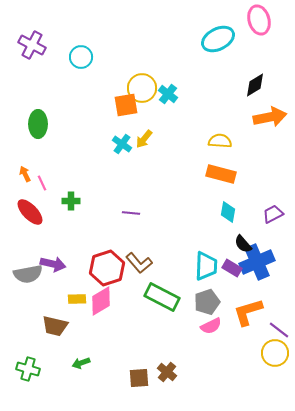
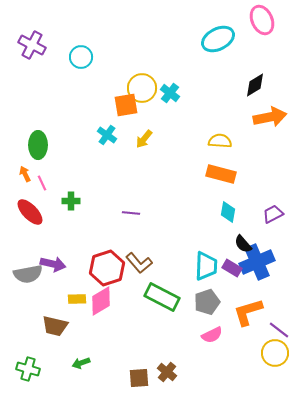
pink ellipse at (259, 20): moved 3 px right; rotated 8 degrees counterclockwise
cyan cross at (168, 94): moved 2 px right, 1 px up
green ellipse at (38, 124): moved 21 px down
cyan cross at (122, 144): moved 15 px left, 9 px up
pink semicircle at (211, 326): moved 1 px right, 9 px down
